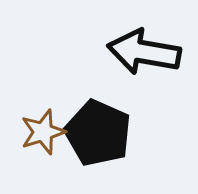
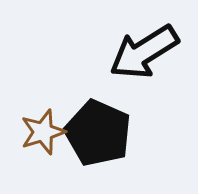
black arrow: rotated 42 degrees counterclockwise
